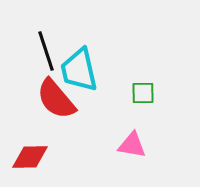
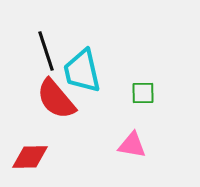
cyan trapezoid: moved 3 px right, 1 px down
